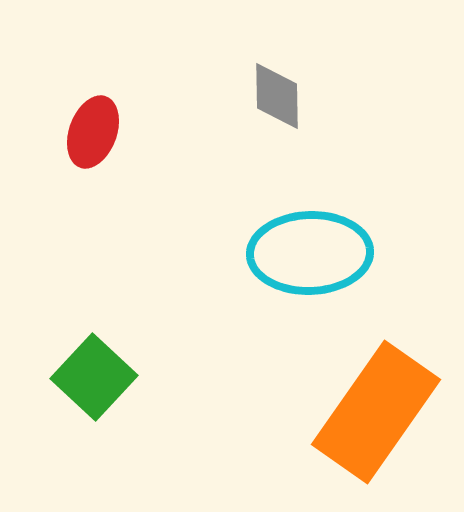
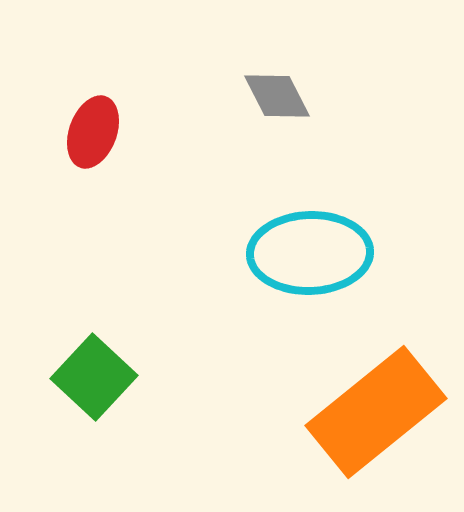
gray diamond: rotated 26 degrees counterclockwise
orange rectangle: rotated 16 degrees clockwise
